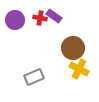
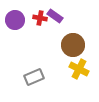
purple rectangle: moved 1 px right
brown circle: moved 3 px up
